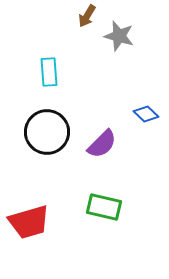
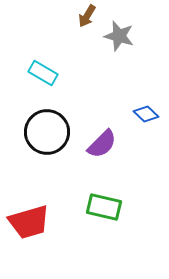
cyan rectangle: moved 6 px left, 1 px down; rotated 56 degrees counterclockwise
